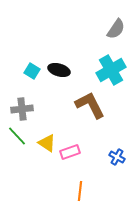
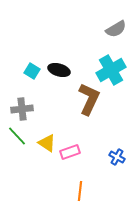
gray semicircle: rotated 25 degrees clockwise
brown L-shape: moved 1 px left, 6 px up; rotated 52 degrees clockwise
